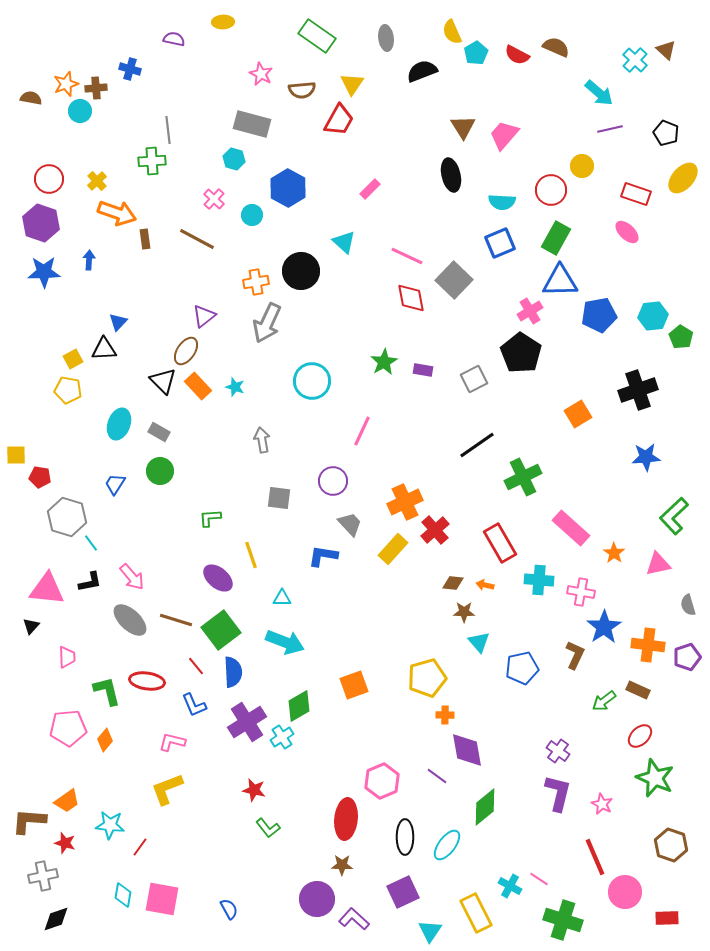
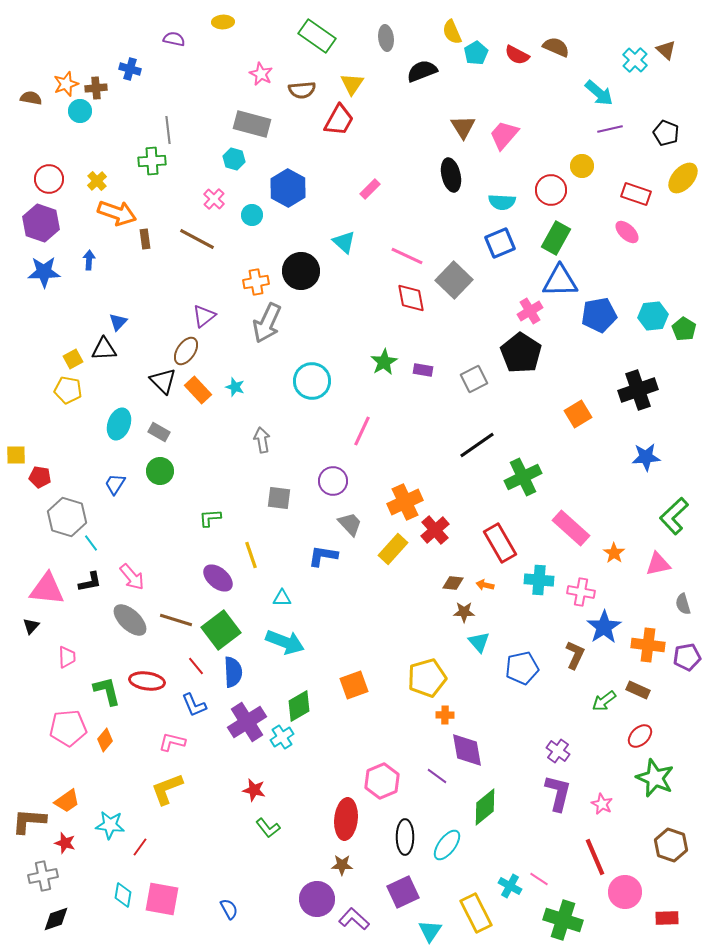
green pentagon at (681, 337): moved 3 px right, 8 px up
orange rectangle at (198, 386): moved 4 px down
gray semicircle at (688, 605): moved 5 px left, 1 px up
purple pentagon at (687, 657): rotated 8 degrees clockwise
